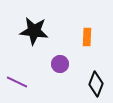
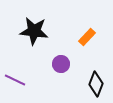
orange rectangle: rotated 42 degrees clockwise
purple circle: moved 1 px right
purple line: moved 2 px left, 2 px up
